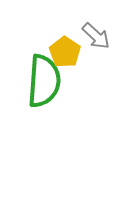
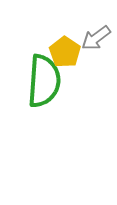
gray arrow: moved 2 px down; rotated 100 degrees clockwise
